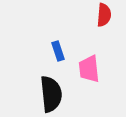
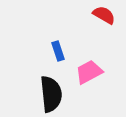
red semicircle: rotated 65 degrees counterclockwise
pink trapezoid: moved 3 px down; rotated 68 degrees clockwise
